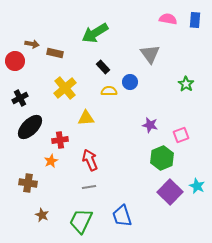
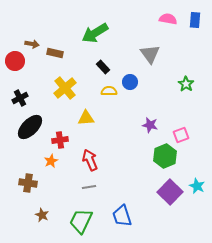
green hexagon: moved 3 px right, 2 px up
